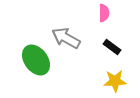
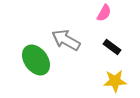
pink semicircle: rotated 30 degrees clockwise
gray arrow: moved 2 px down
